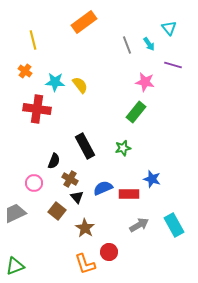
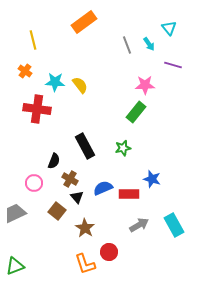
pink star: moved 3 px down; rotated 12 degrees counterclockwise
